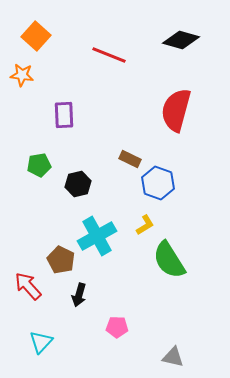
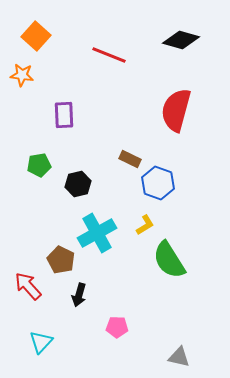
cyan cross: moved 3 px up
gray triangle: moved 6 px right
